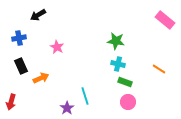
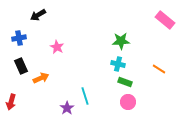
green star: moved 5 px right; rotated 12 degrees counterclockwise
